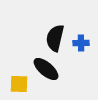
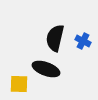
blue cross: moved 2 px right, 2 px up; rotated 28 degrees clockwise
black ellipse: rotated 20 degrees counterclockwise
